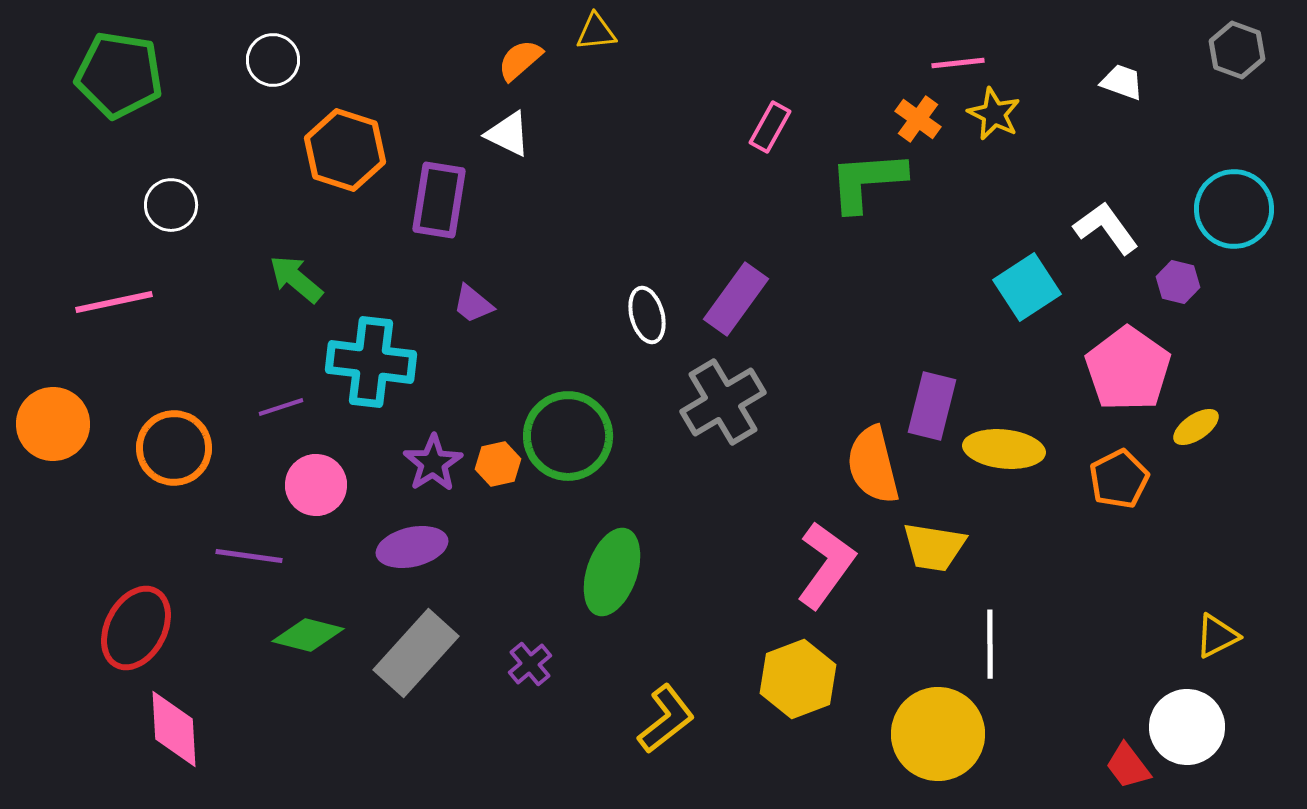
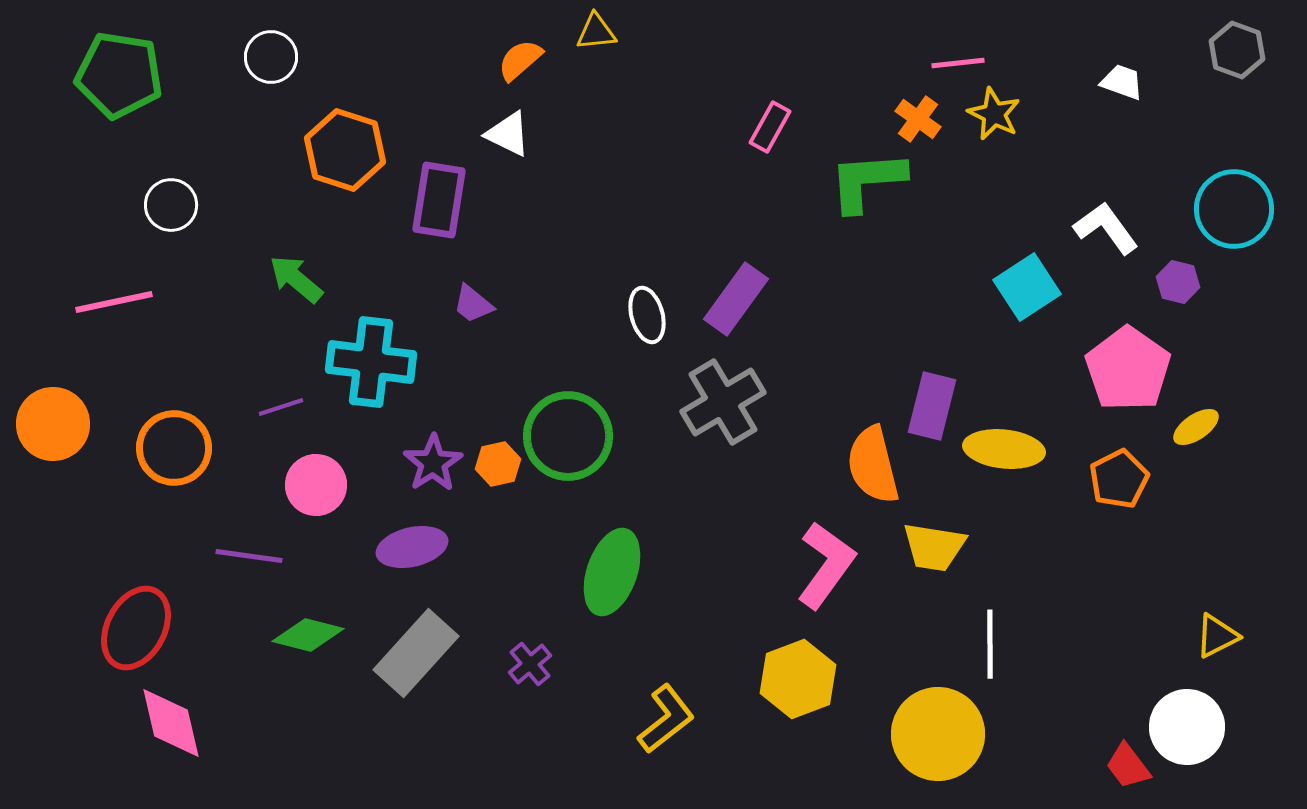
white circle at (273, 60): moved 2 px left, 3 px up
pink diamond at (174, 729): moved 3 px left, 6 px up; rotated 10 degrees counterclockwise
